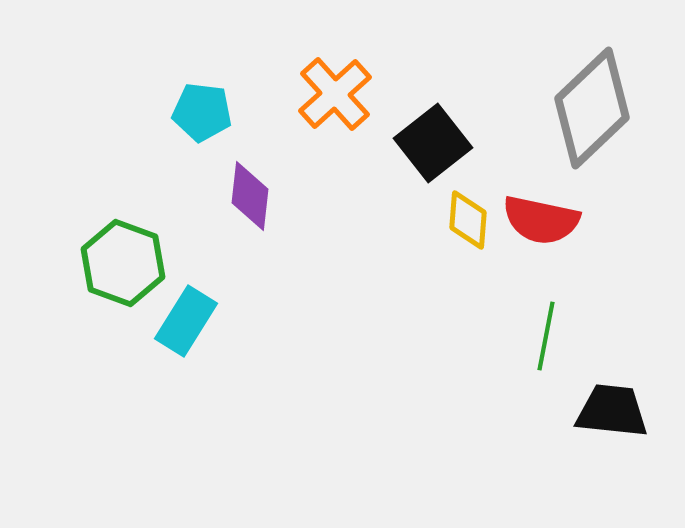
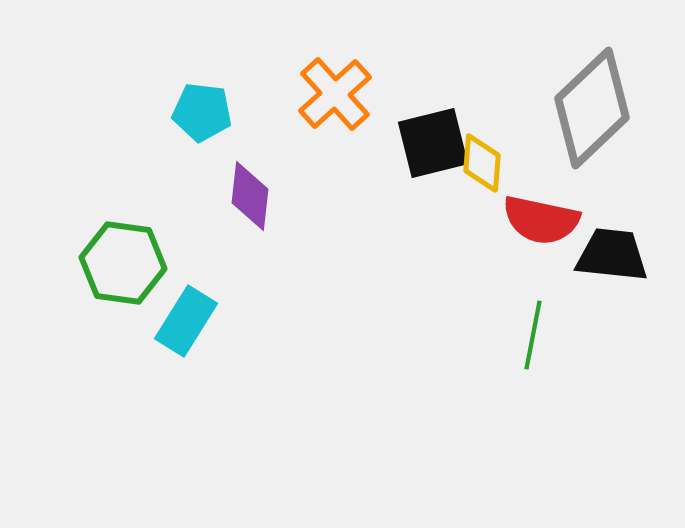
black square: rotated 24 degrees clockwise
yellow diamond: moved 14 px right, 57 px up
green hexagon: rotated 12 degrees counterclockwise
green line: moved 13 px left, 1 px up
black trapezoid: moved 156 px up
